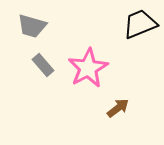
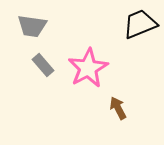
gray trapezoid: rotated 8 degrees counterclockwise
brown arrow: rotated 80 degrees counterclockwise
